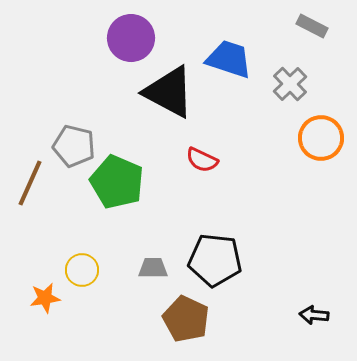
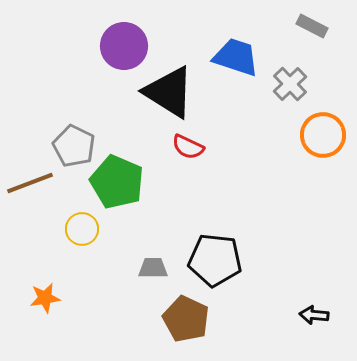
purple circle: moved 7 px left, 8 px down
blue trapezoid: moved 7 px right, 2 px up
black triangle: rotated 4 degrees clockwise
orange circle: moved 2 px right, 3 px up
gray pentagon: rotated 12 degrees clockwise
red semicircle: moved 14 px left, 13 px up
brown line: rotated 45 degrees clockwise
yellow circle: moved 41 px up
